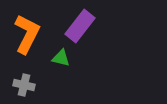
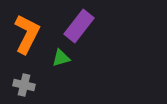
purple rectangle: moved 1 px left
green triangle: rotated 30 degrees counterclockwise
